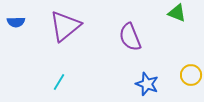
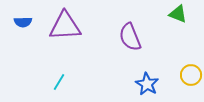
green triangle: moved 1 px right, 1 px down
blue semicircle: moved 7 px right
purple triangle: rotated 36 degrees clockwise
blue star: rotated 10 degrees clockwise
